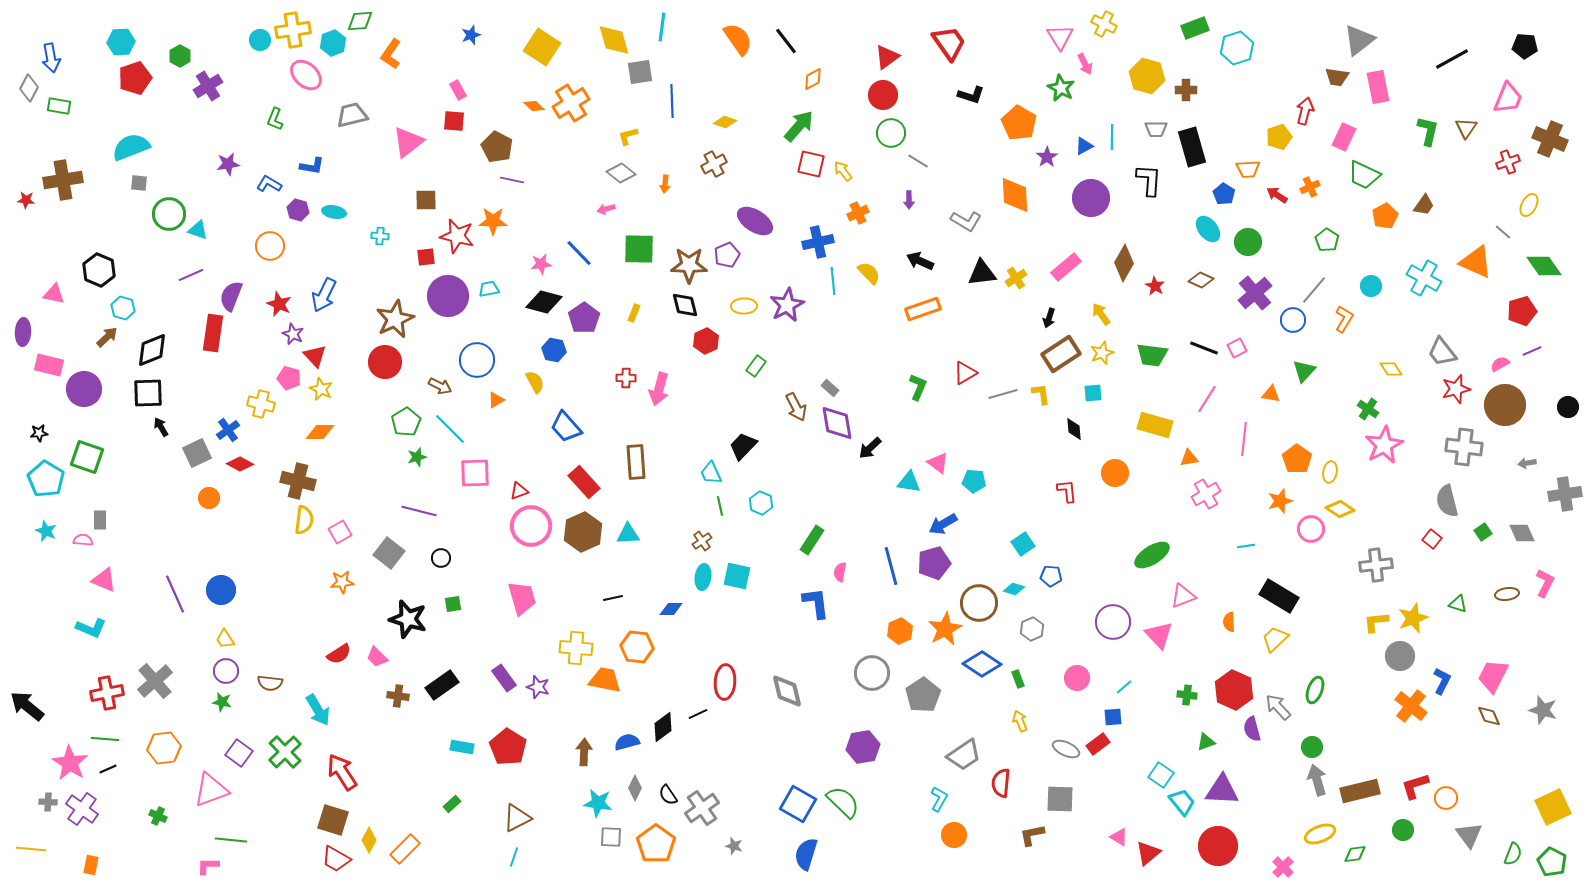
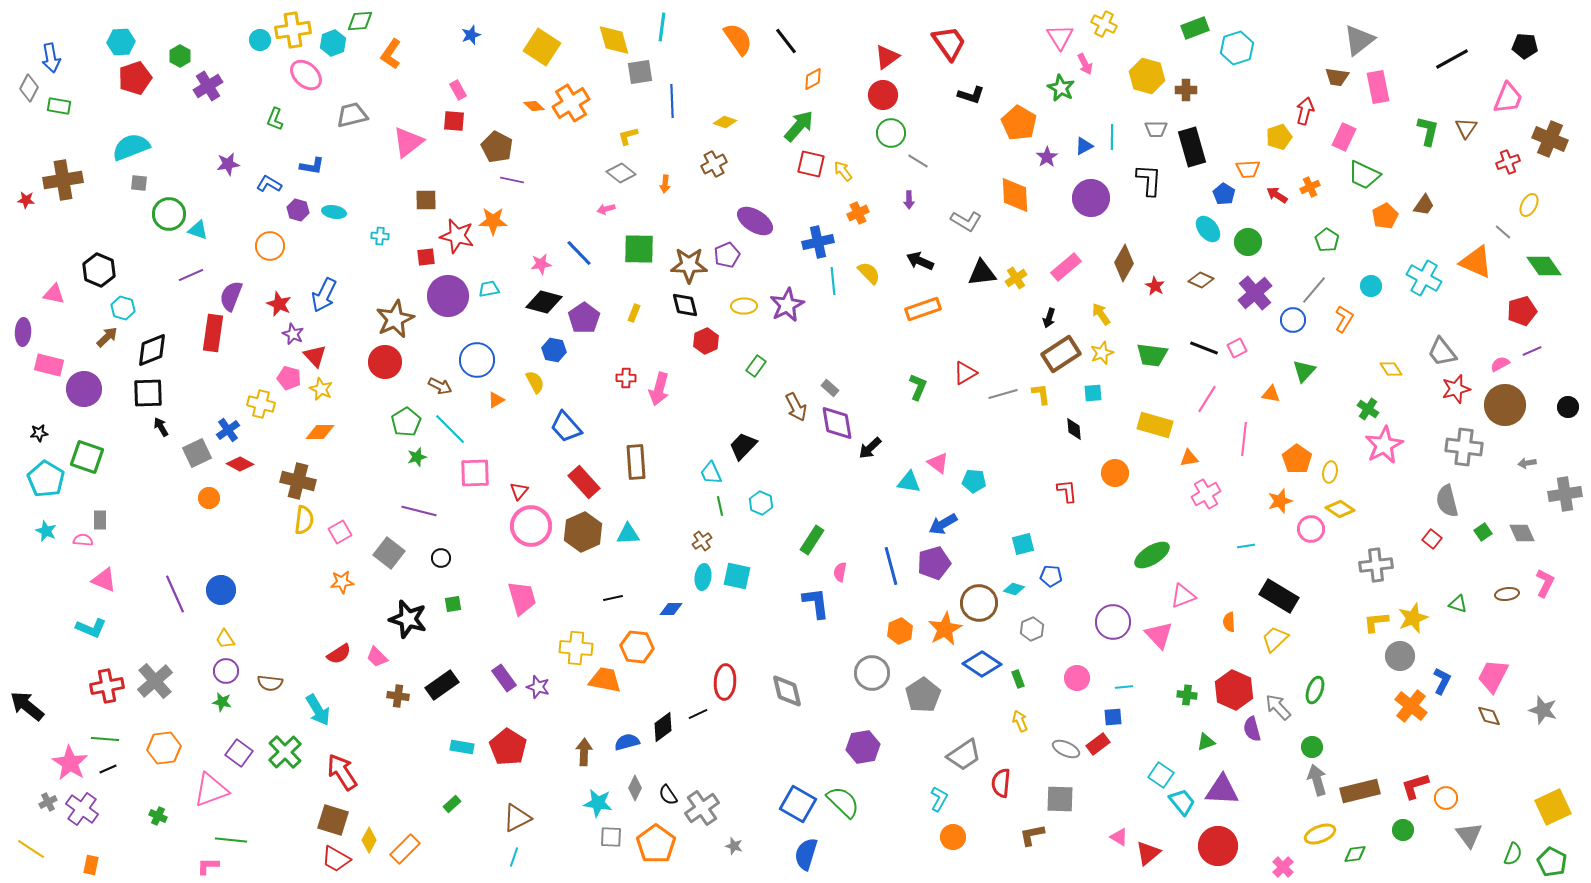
red triangle at (519, 491): rotated 30 degrees counterclockwise
cyan square at (1023, 544): rotated 20 degrees clockwise
cyan line at (1124, 687): rotated 36 degrees clockwise
red cross at (107, 693): moved 7 px up
gray cross at (48, 802): rotated 30 degrees counterclockwise
orange circle at (954, 835): moved 1 px left, 2 px down
yellow line at (31, 849): rotated 28 degrees clockwise
